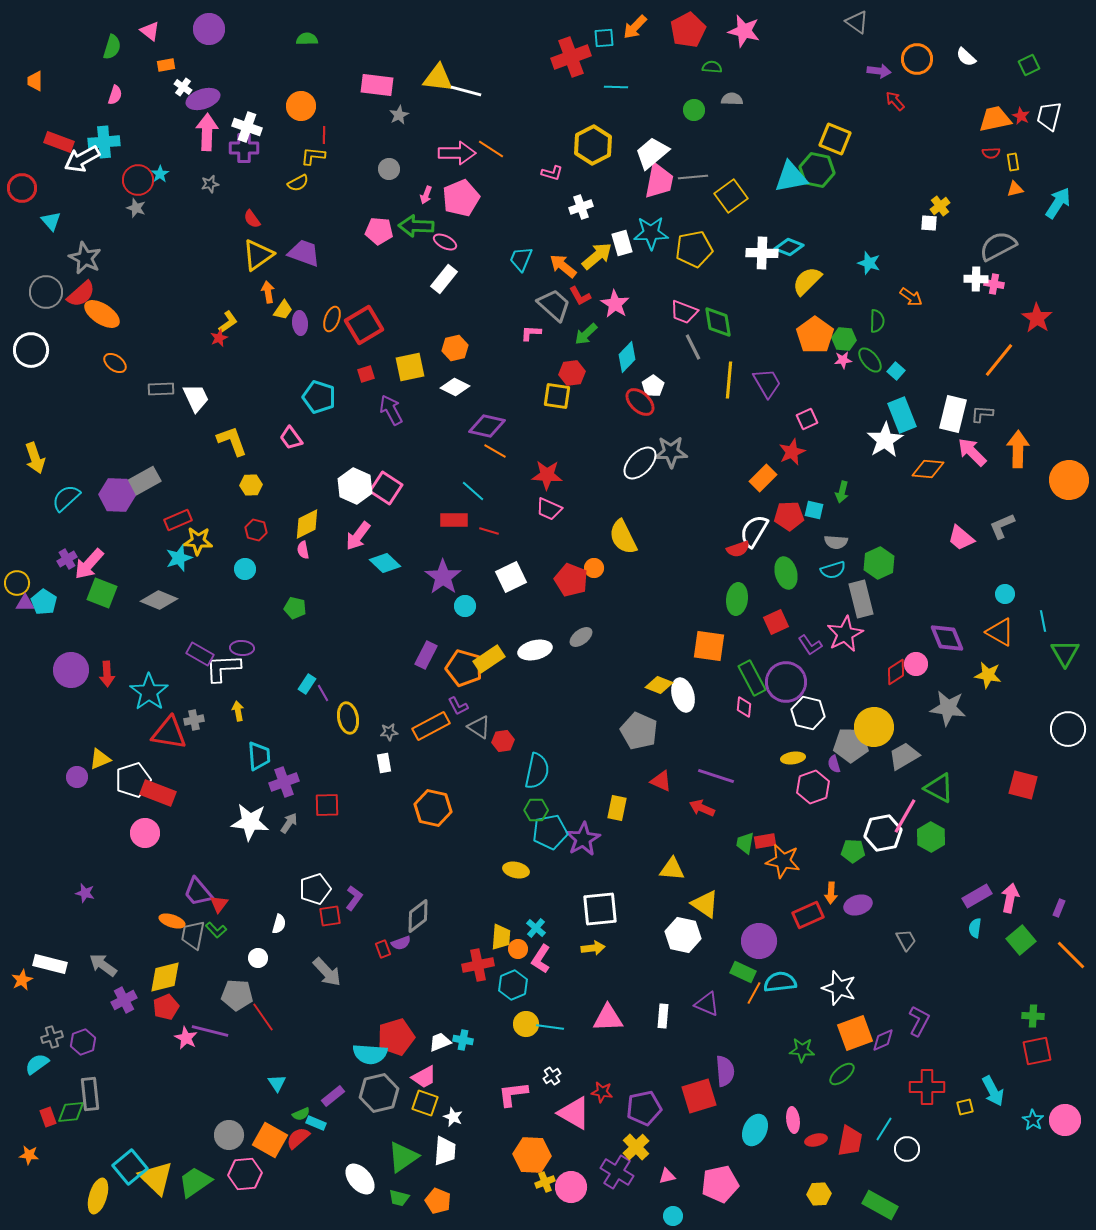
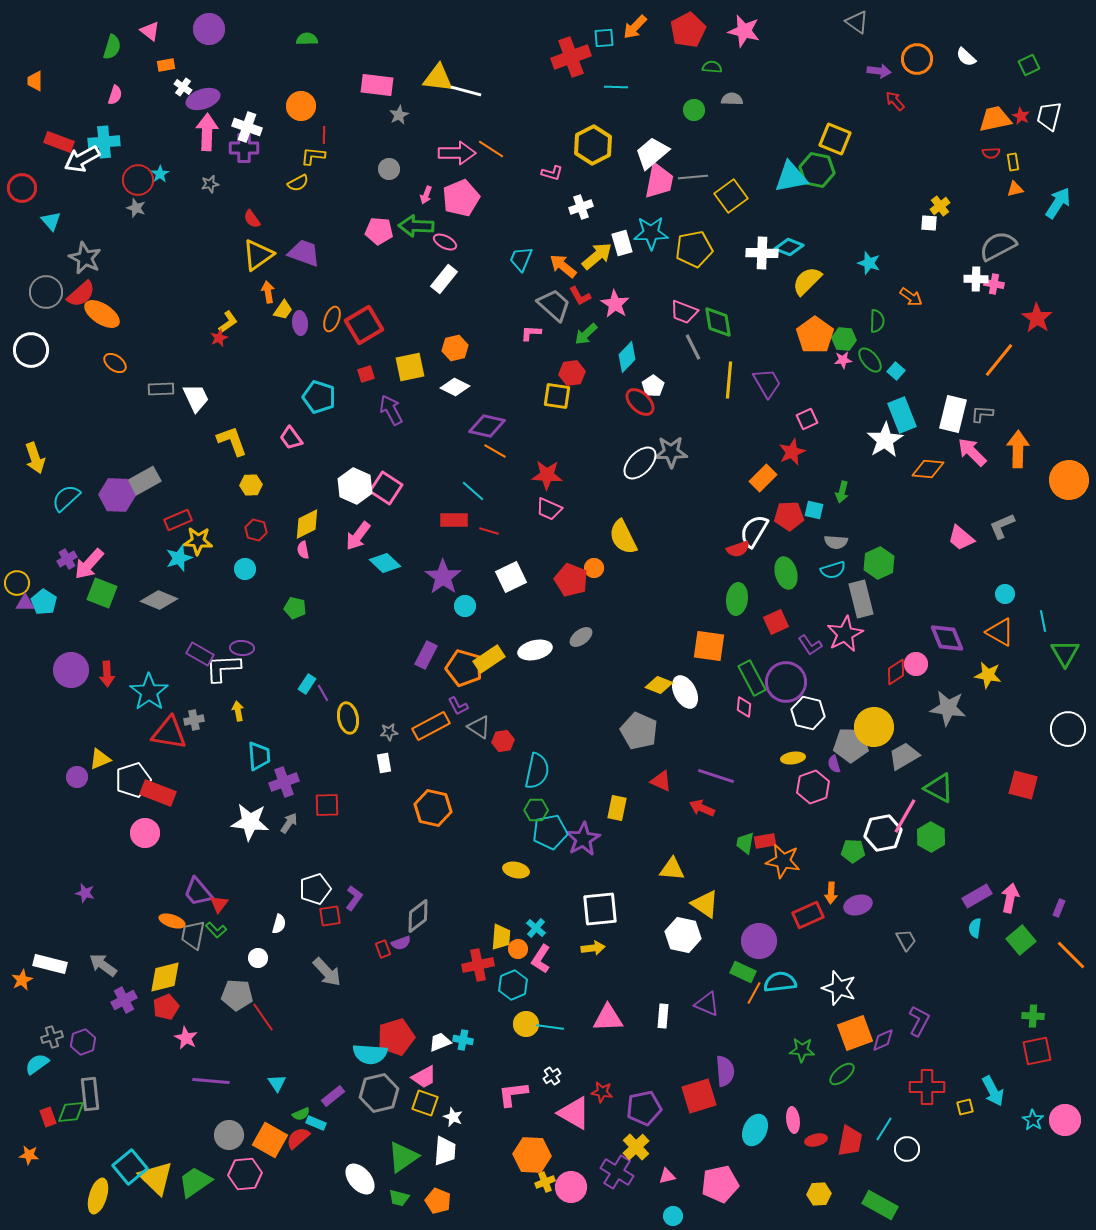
white ellipse at (683, 695): moved 2 px right, 3 px up; rotated 12 degrees counterclockwise
purple line at (210, 1031): moved 1 px right, 50 px down; rotated 9 degrees counterclockwise
